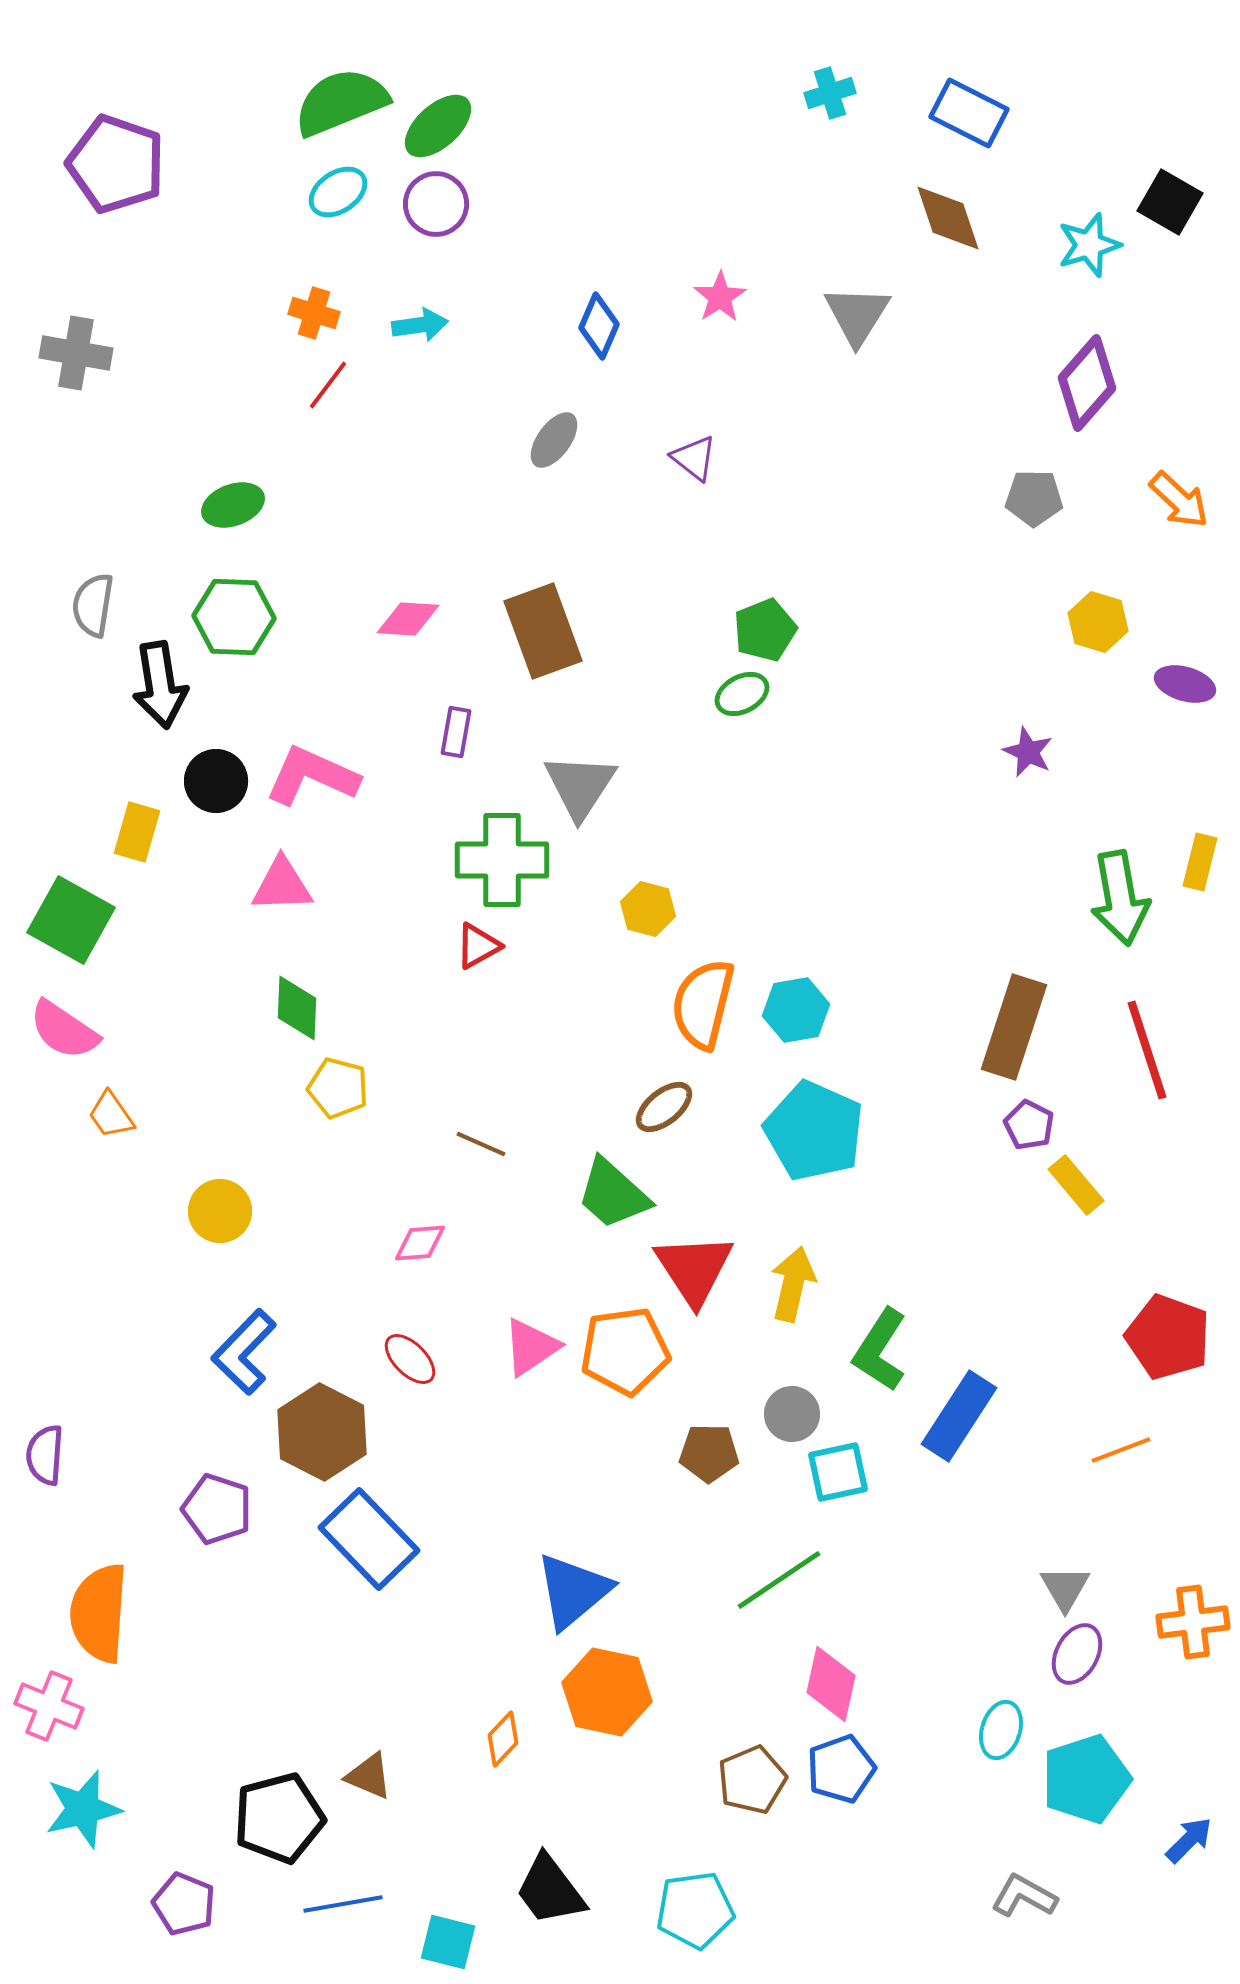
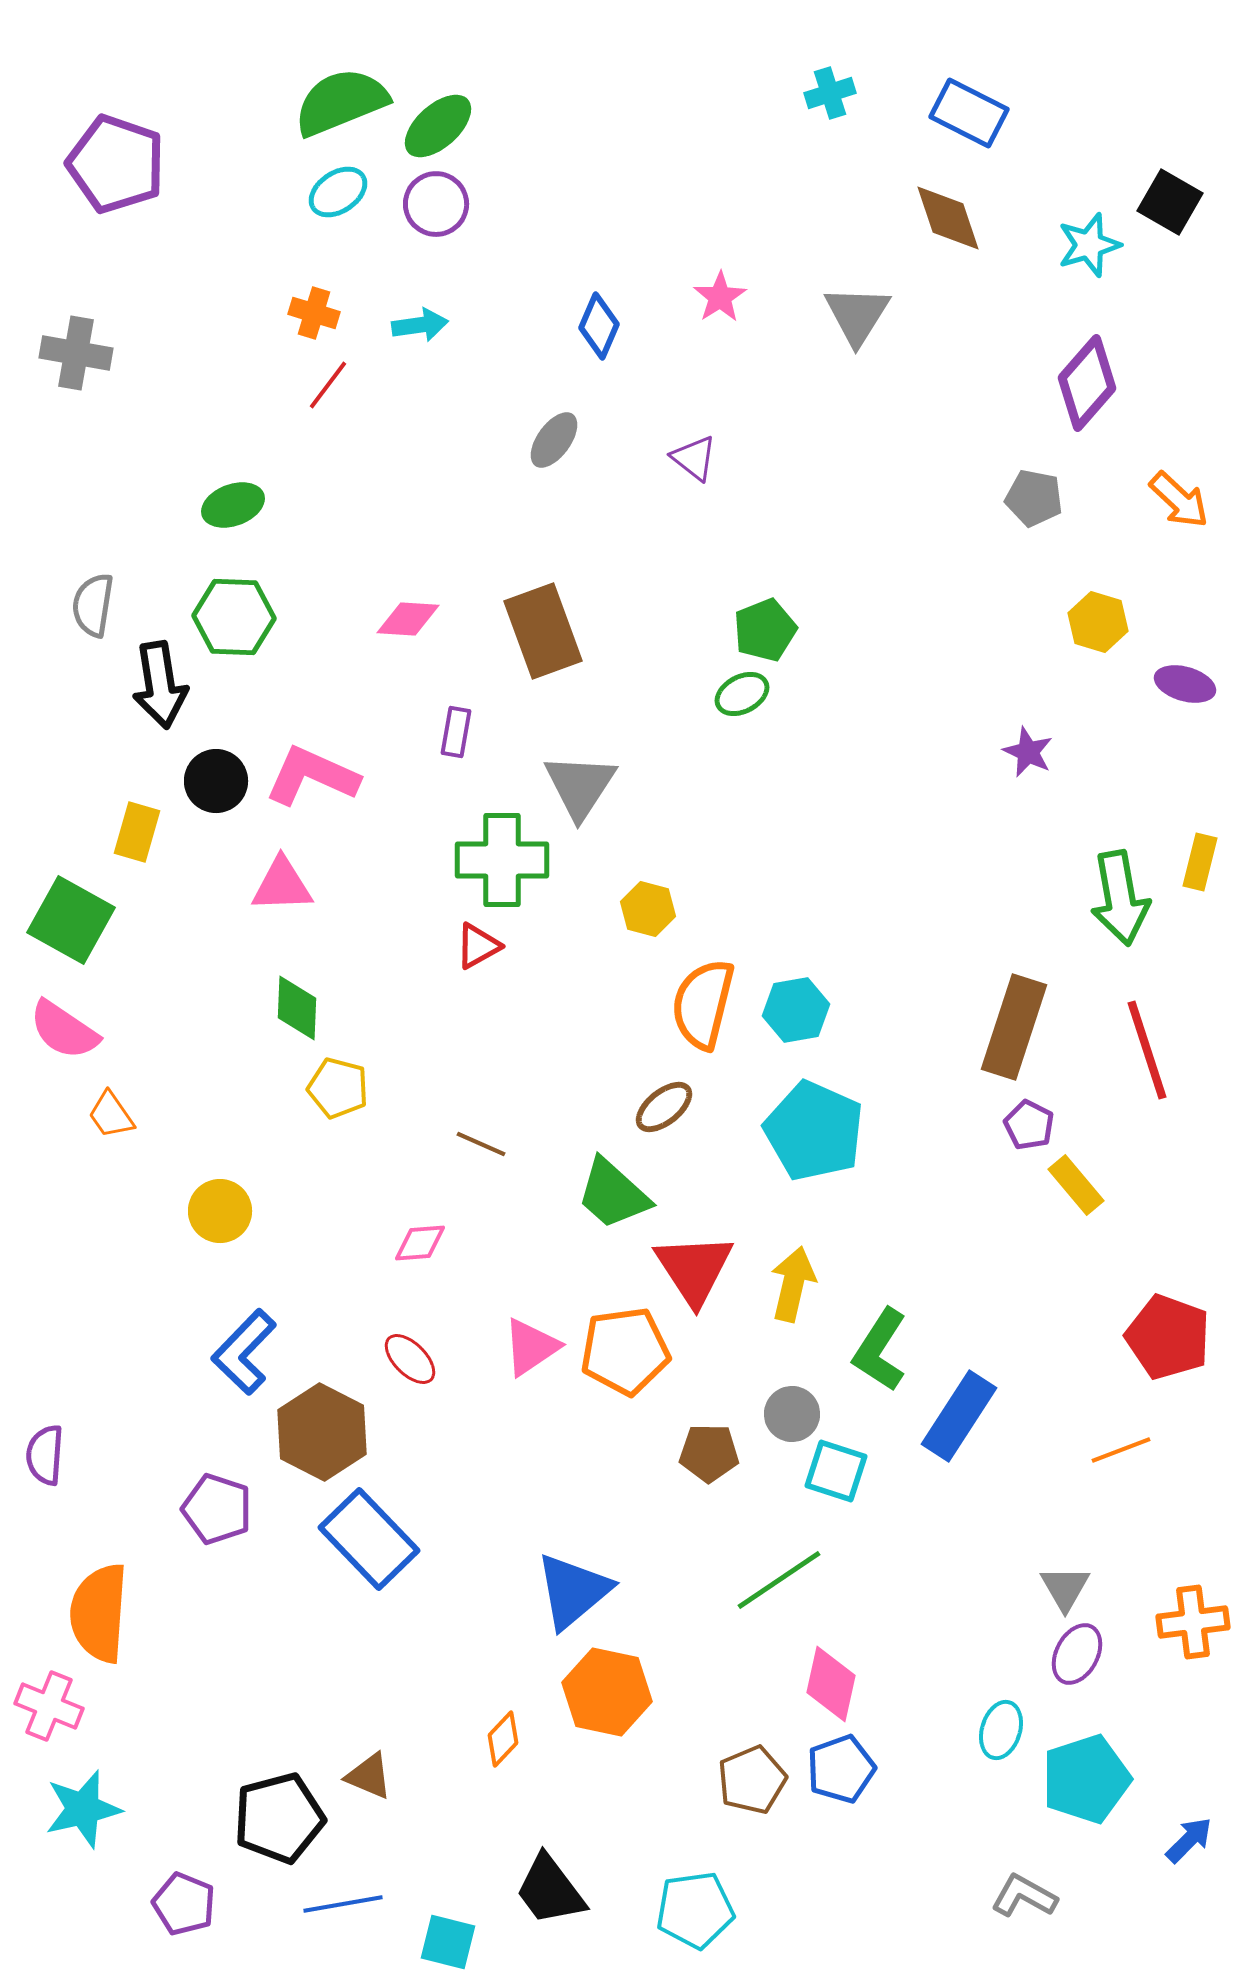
gray pentagon at (1034, 498): rotated 10 degrees clockwise
cyan square at (838, 1472): moved 2 px left, 1 px up; rotated 30 degrees clockwise
